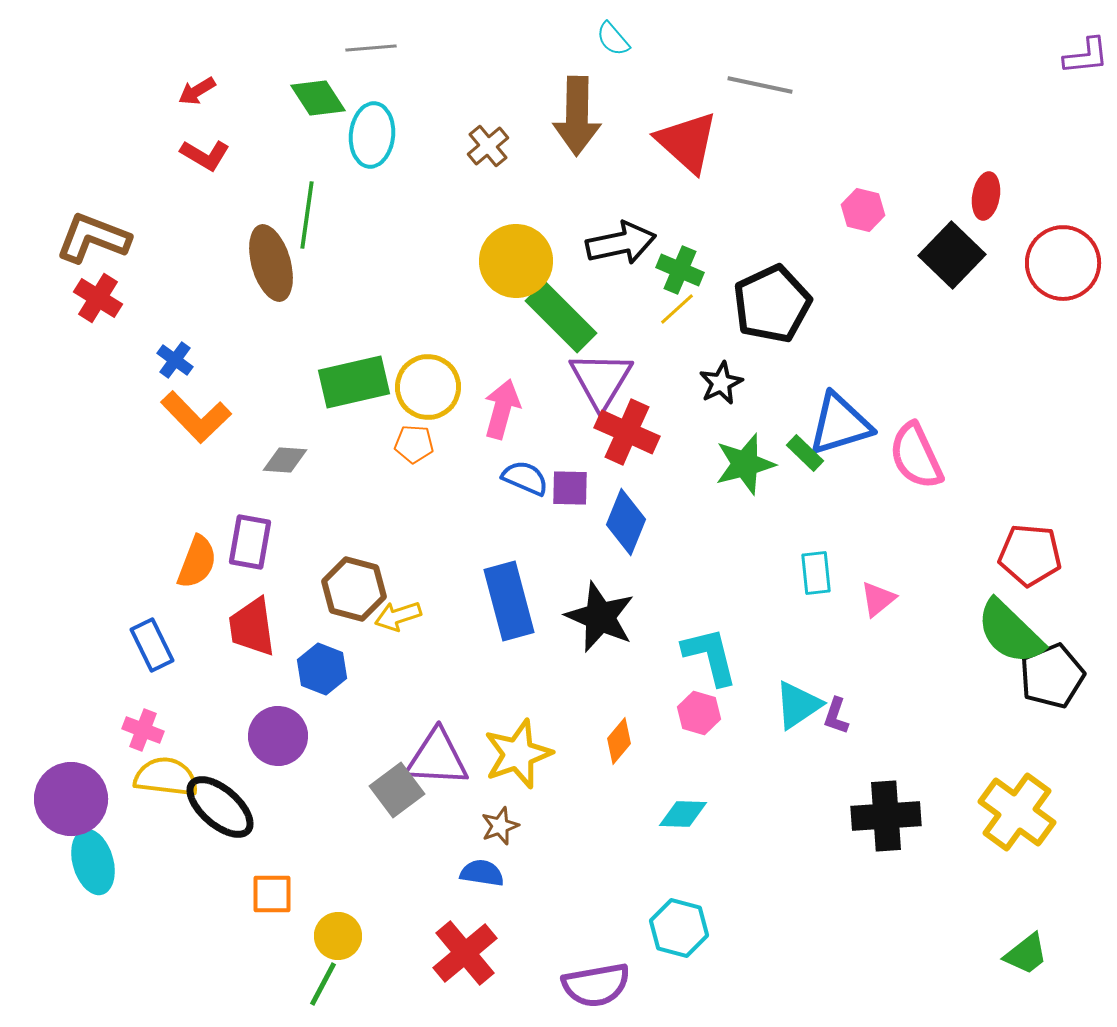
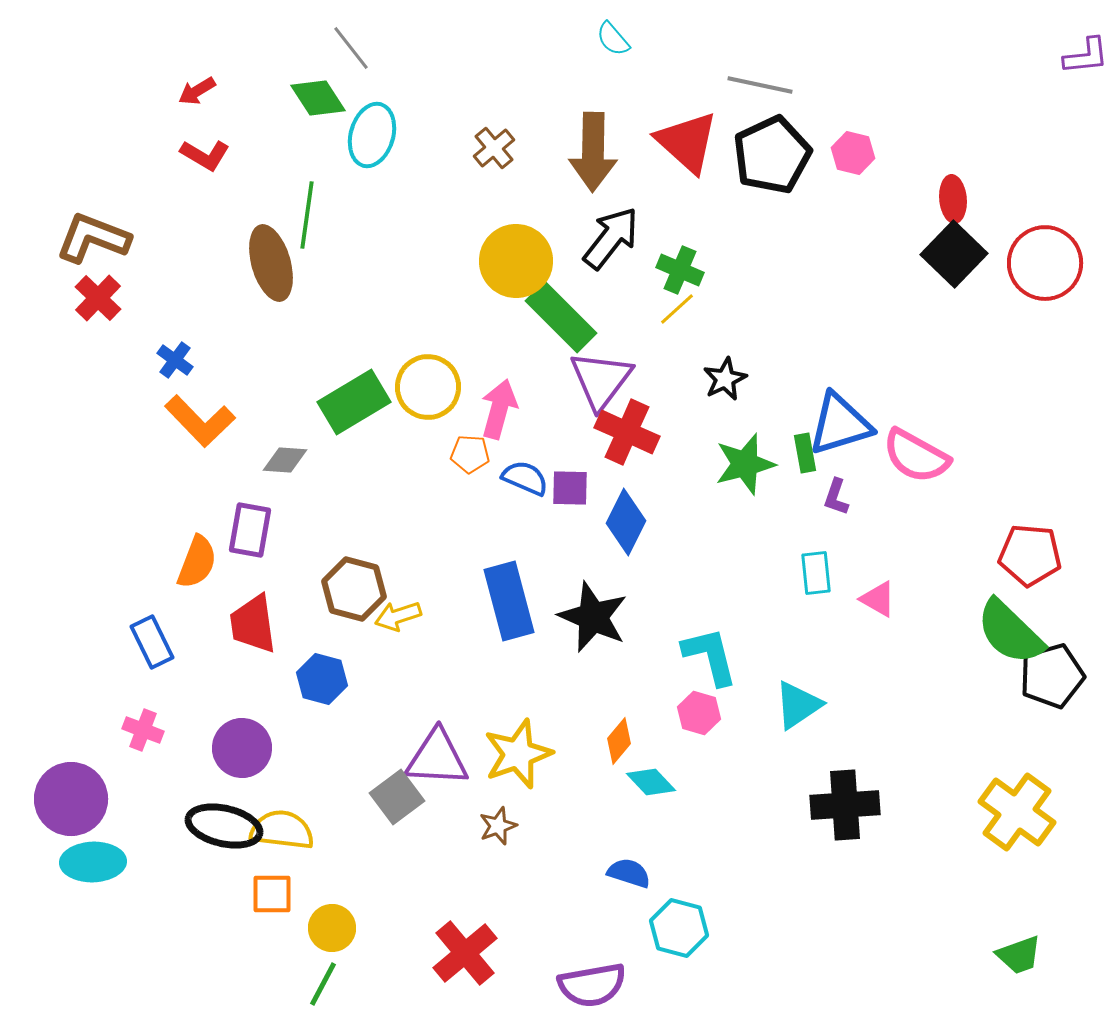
gray line at (371, 48): moved 20 px left; rotated 57 degrees clockwise
brown arrow at (577, 116): moved 16 px right, 36 px down
cyan ellipse at (372, 135): rotated 10 degrees clockwise
brown cross at (488, 146): moved 6 px right, 2 px down
red ellipse at (986, 196): moved 33 px left, 3 px down; rotated 15 degrees counterclockwise
pink hexagon at (863, 210): moved 10 px left, 57 px up
black arrow at (621, 243): moved 10 px left, 5 px up; rotated 40 degrees counterclockwise
black square at (952, 255): moved 2 px right, 1 px up
red circle at (1063, 263): moved 18 px left
red cross at (98, 298): rotated 12 degrees clockwise
black pentagon at (772, 304): moved 149 px up
purple triangle at (601, 380): rotated 6 degrees clockwise
green rectangle at (354, 382): moved 20 px down; rotated 18 degrees counterclockwise
black star at (721, 383): moved 4 px right, 4 px up
pink arrow at (502, 409): moved 3 px left
orange L-shape at (196, 417): moved 4 px right, 4 px down
orange pentagon at (414, 444): moved 56 px right, 10 px down
green rectangle at (805, 453): rotated 36 degrees clockwise
pink semicircle at (916, 456): rotated 36 degrees counterclockwise
blue diamond at (626, 522): rotated 4 degrees clockwise
purple rectangle at (250, 542): moved 12 px up
pink triangle at (878, 599): rotated 51 degrees counterclockwise
black star at (600, 617): moved 7 px left
red trapezoid at (252, 627): moved 1 px right, 3 px up
blue rectangle at (152, 645): moved 3 px up
blue hexagon at (322, 669): moved 10 px down; rotated 6 degrees counterclockwise
black pentagon at (1052, 676): rotated 6 degrees clockwise
purple L-shape at (836, 716): moved 219 px up
purple circle at (278, 736): moved 36 px left, 12 px down
yellow semicircle at (166, 777): moved 116 px right, 53 px down
gray square at (397, 790): moved 7 px down
black ellipse at (220, 807): moved 4 px right, 19 px down; rotated 28 degrees counterclockwise
cyan diamond at (683, 814): moved 32 px left, 32 px up; rotated 45 degrees clockwise
black cross at (886, 816): moved 41 px left, 11 px up
brown star at (500, 826): moved 2 px left
cyan ellipse at (93, 862): rotated 76 degrees counterclockwise
blue semicircle at (482, 873): moved 147 px right; rotated 9 degrees clockwise
yellow circle at (338, 936): moved 6 px left, 8 px up
green trapezoid at (1026, 954): moved 7 px left, 1 px down; rotated 18 degrees clockwise
purple semicircle at (596, 985): moved 4 px left
